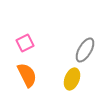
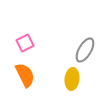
orange semicircle: moved 2 px left
yellow ellipse: rotated 15 degrees counterclockwise
